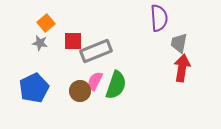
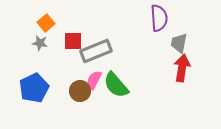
pink semicircle: moved 1 px left, 1 px up
green semicircle: rotated 120 degrees clockwise
